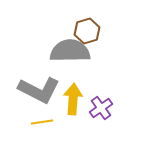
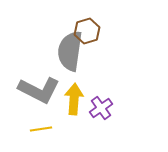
gray semicircle: rotated 81 degrees counterclockwise
yellow arrow: moved 1 px right
yellow line: moved 1 px left, 7 px down
